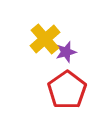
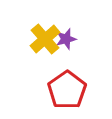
purple star: moved 13 px up
